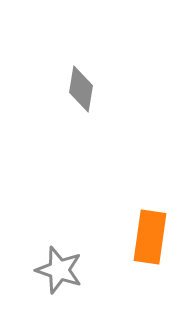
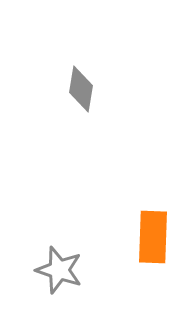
orange rectangle: moved 3 px right; rotated 6 degrees counterclockwise
